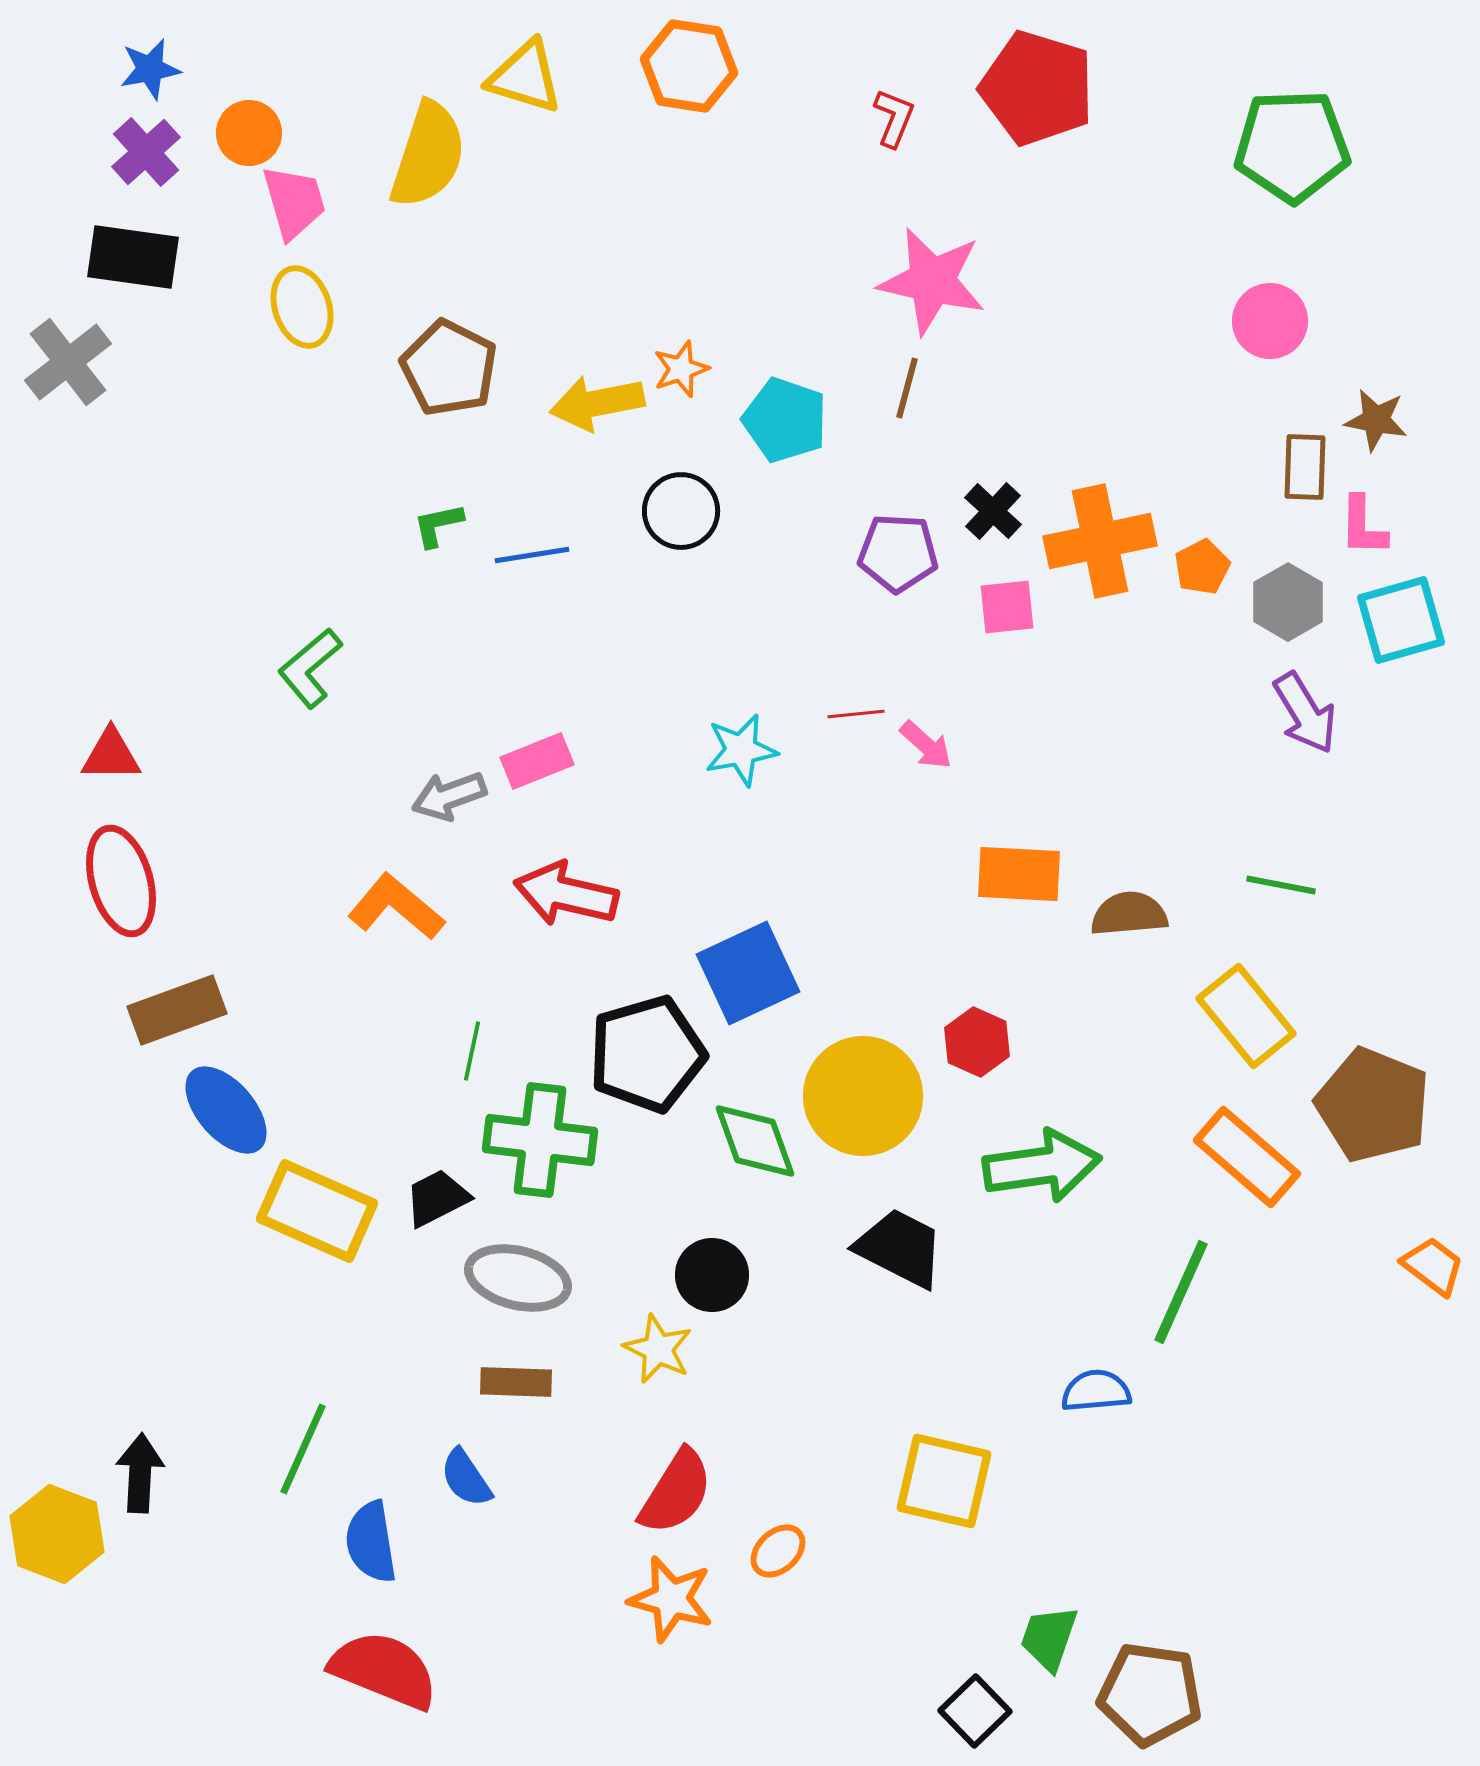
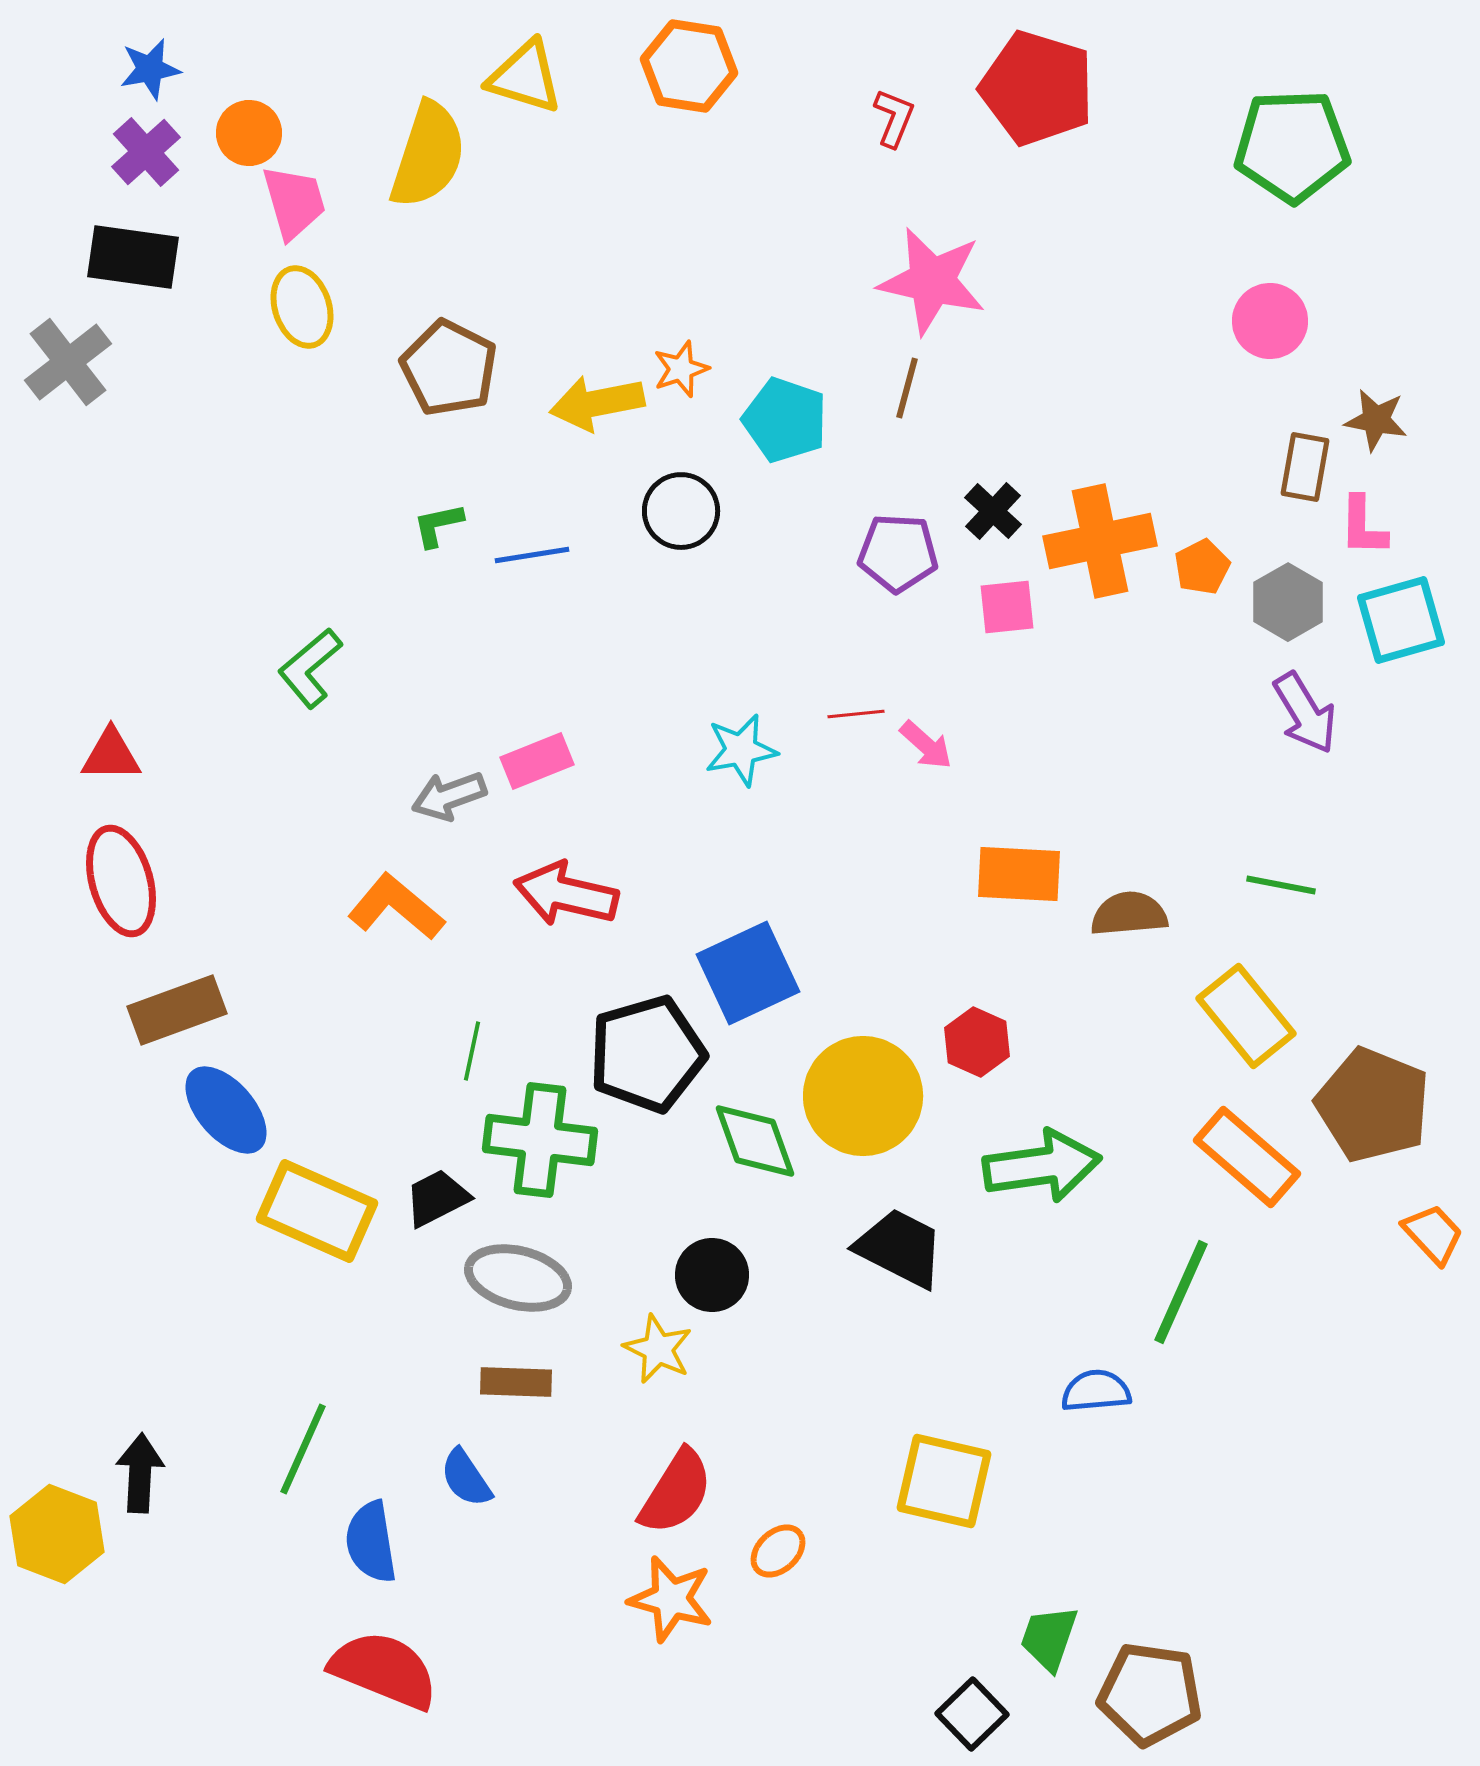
brown rectangle at (1305, 467): rotated 8 degrees clockwise
orange trapezoid at (1433, 1266): moved 32 px up; rotated 10 degrees clockwise
black square at (975, 1711): moved 3 px left, 3 px down
